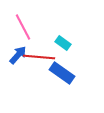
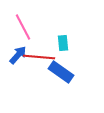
cyan rectangle: rotated 49 degrees clockwise
blue rectangle: moved 1 px left, 1 px up
